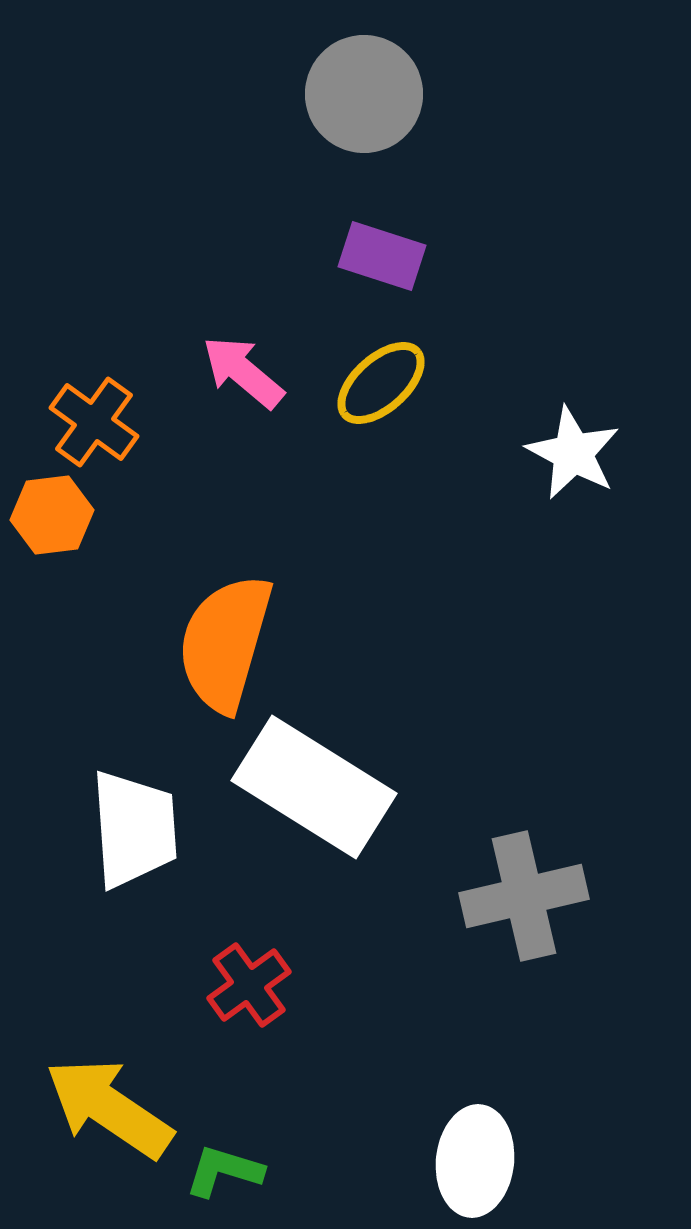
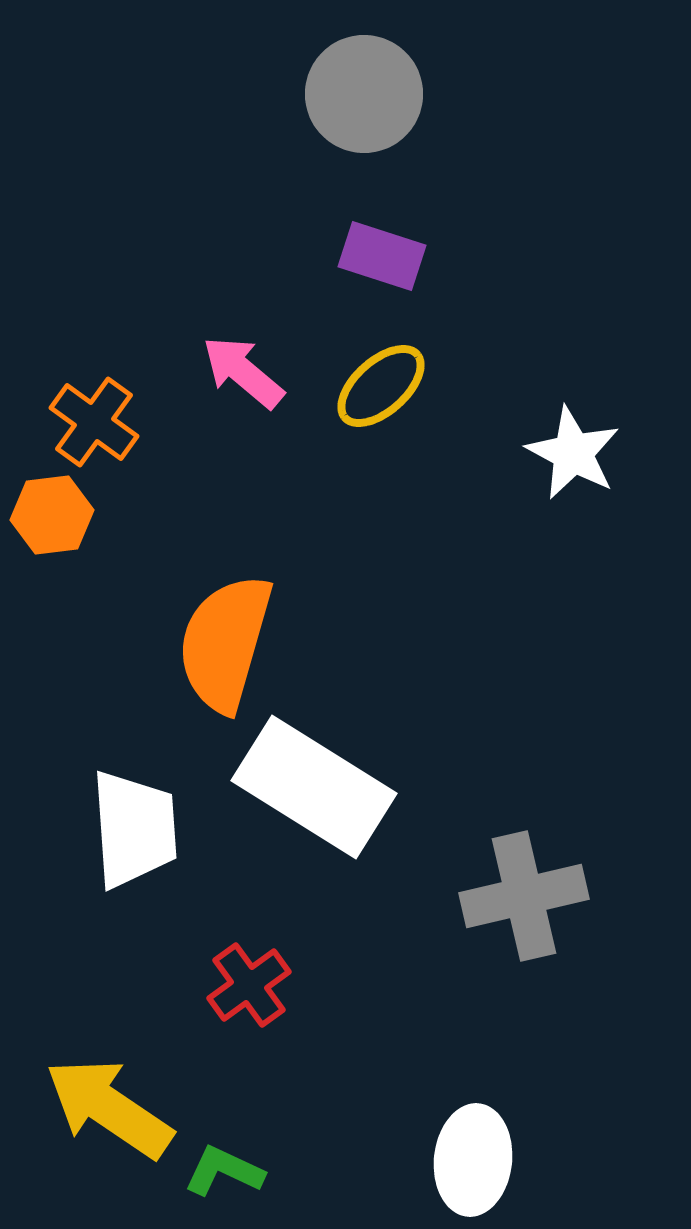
yellow ellipse: moved 3 px down
white ellipse: moved 2 px left, 1 px up
green L-shape: rotated 8 degrees clockwise
